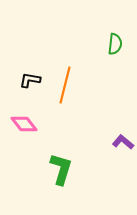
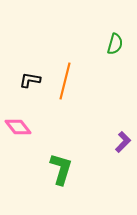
green semicircle: rotated 10 degrees clockwise
orange line: moved 4 px up
pink diamond: moved 6 px left, 3 px down
purple L-shape: rotated 95 degrees clockwise
